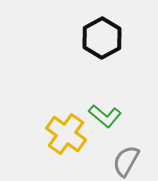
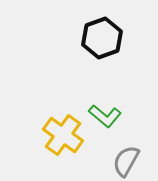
black hexagon: rotated 9 degrees clockwise
yellow cross: moved 3 px left, 1 px down
